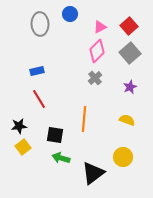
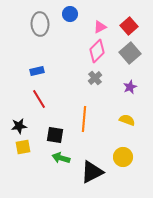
yellow square: rotated 28 degrees clockwise
black triangle: moved 1 px left, 1 px up; rotated 10 degrees clockwise
